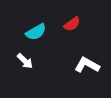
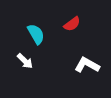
cyan semicircle: moved 2 px down; rotated 90 degrees counterclockwise
